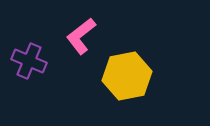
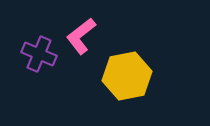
purple cross: moved 10 px right, 7 px up
